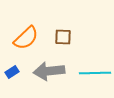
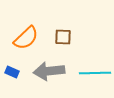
blue rectangle: rotated 56 degrees clockwise
